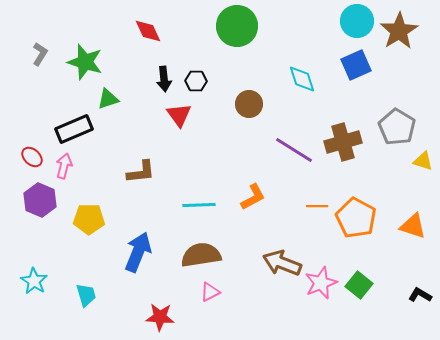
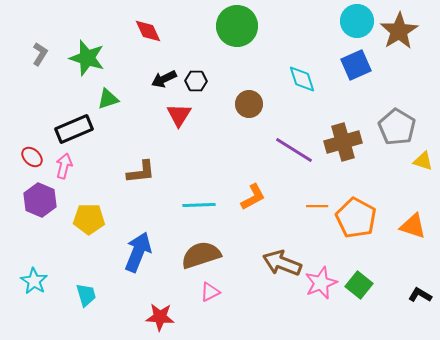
green star: moved 2 px right, 4 px up
black arrow: rotated 70 degrees clockwise
red triangle: rotated 8 degrees clockwise
brown semicircle: rotated 9 degrees counterclockwise
